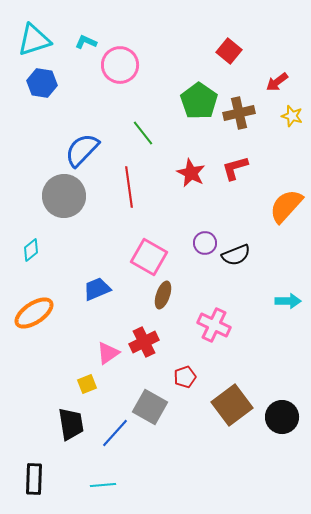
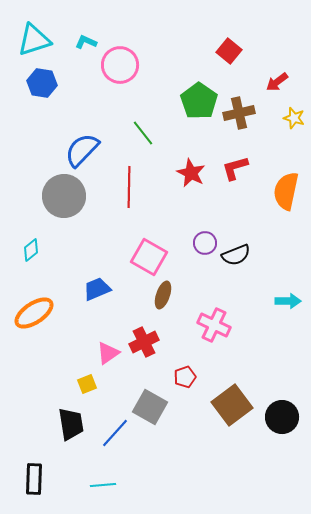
yellow star: moved 2 px right, 2 px down
red line: rotated 9 degrees clockwise
orange semicircle: moved 15 px up; rotated 30 degrees counterclockwise
